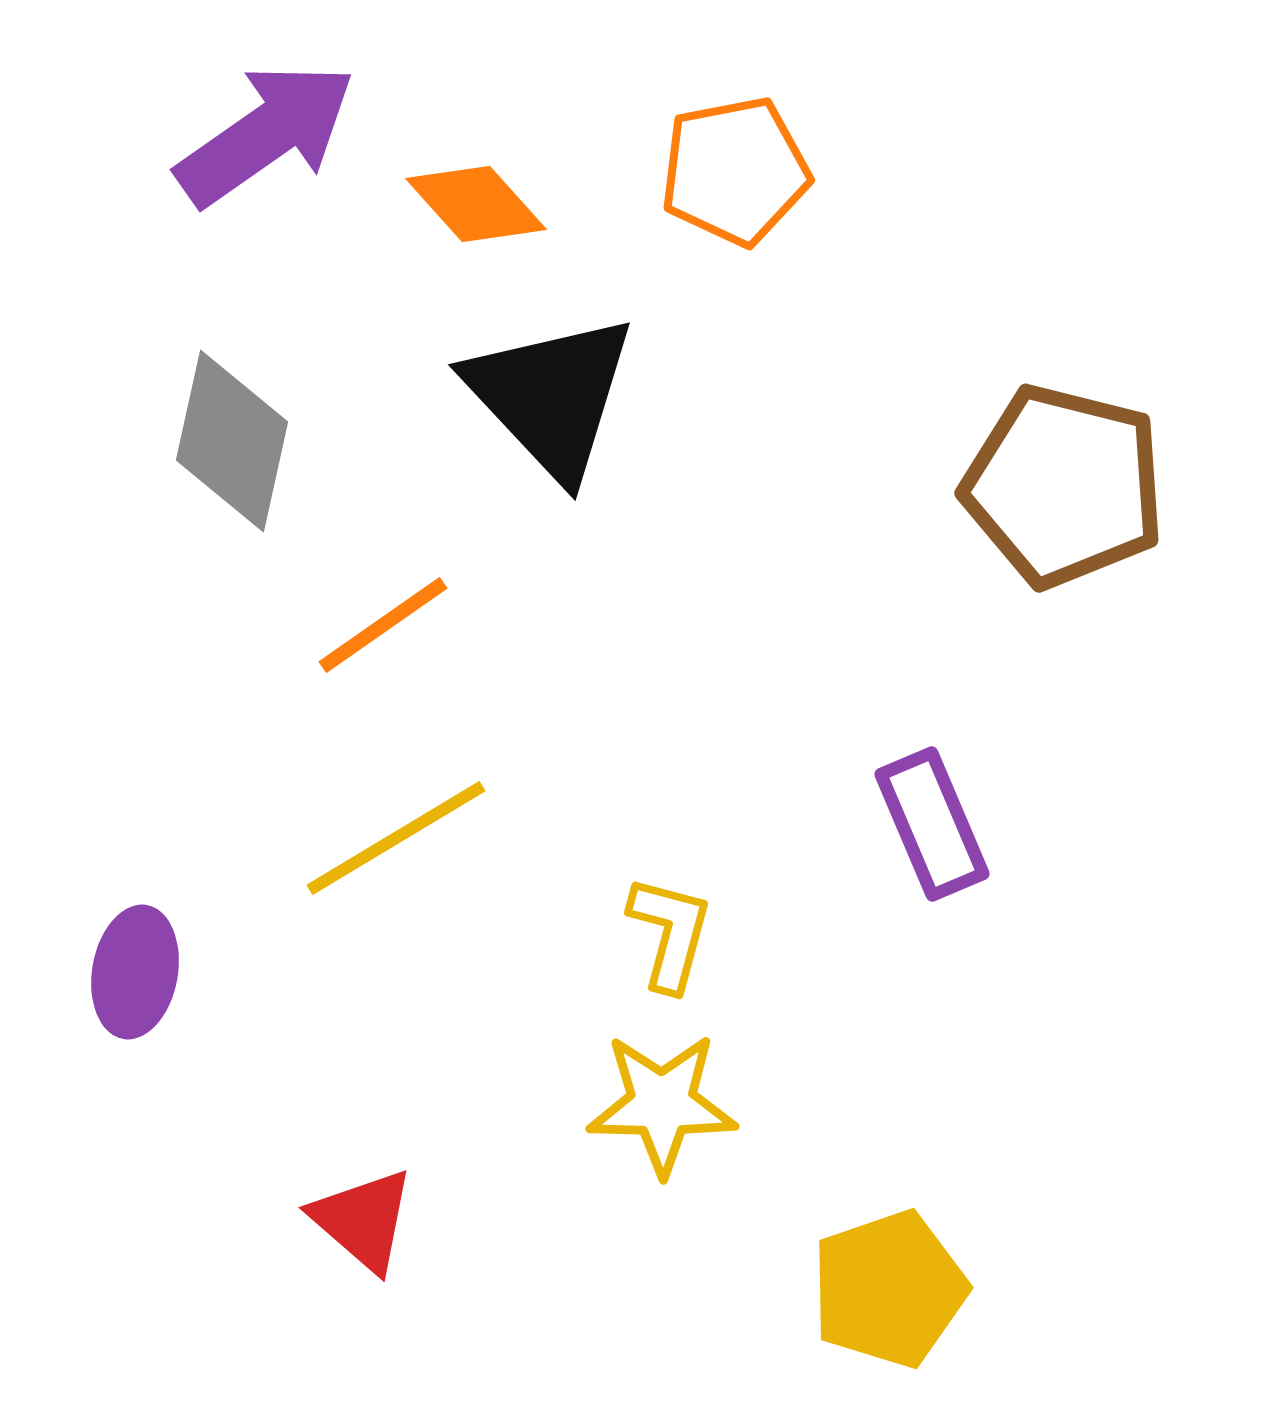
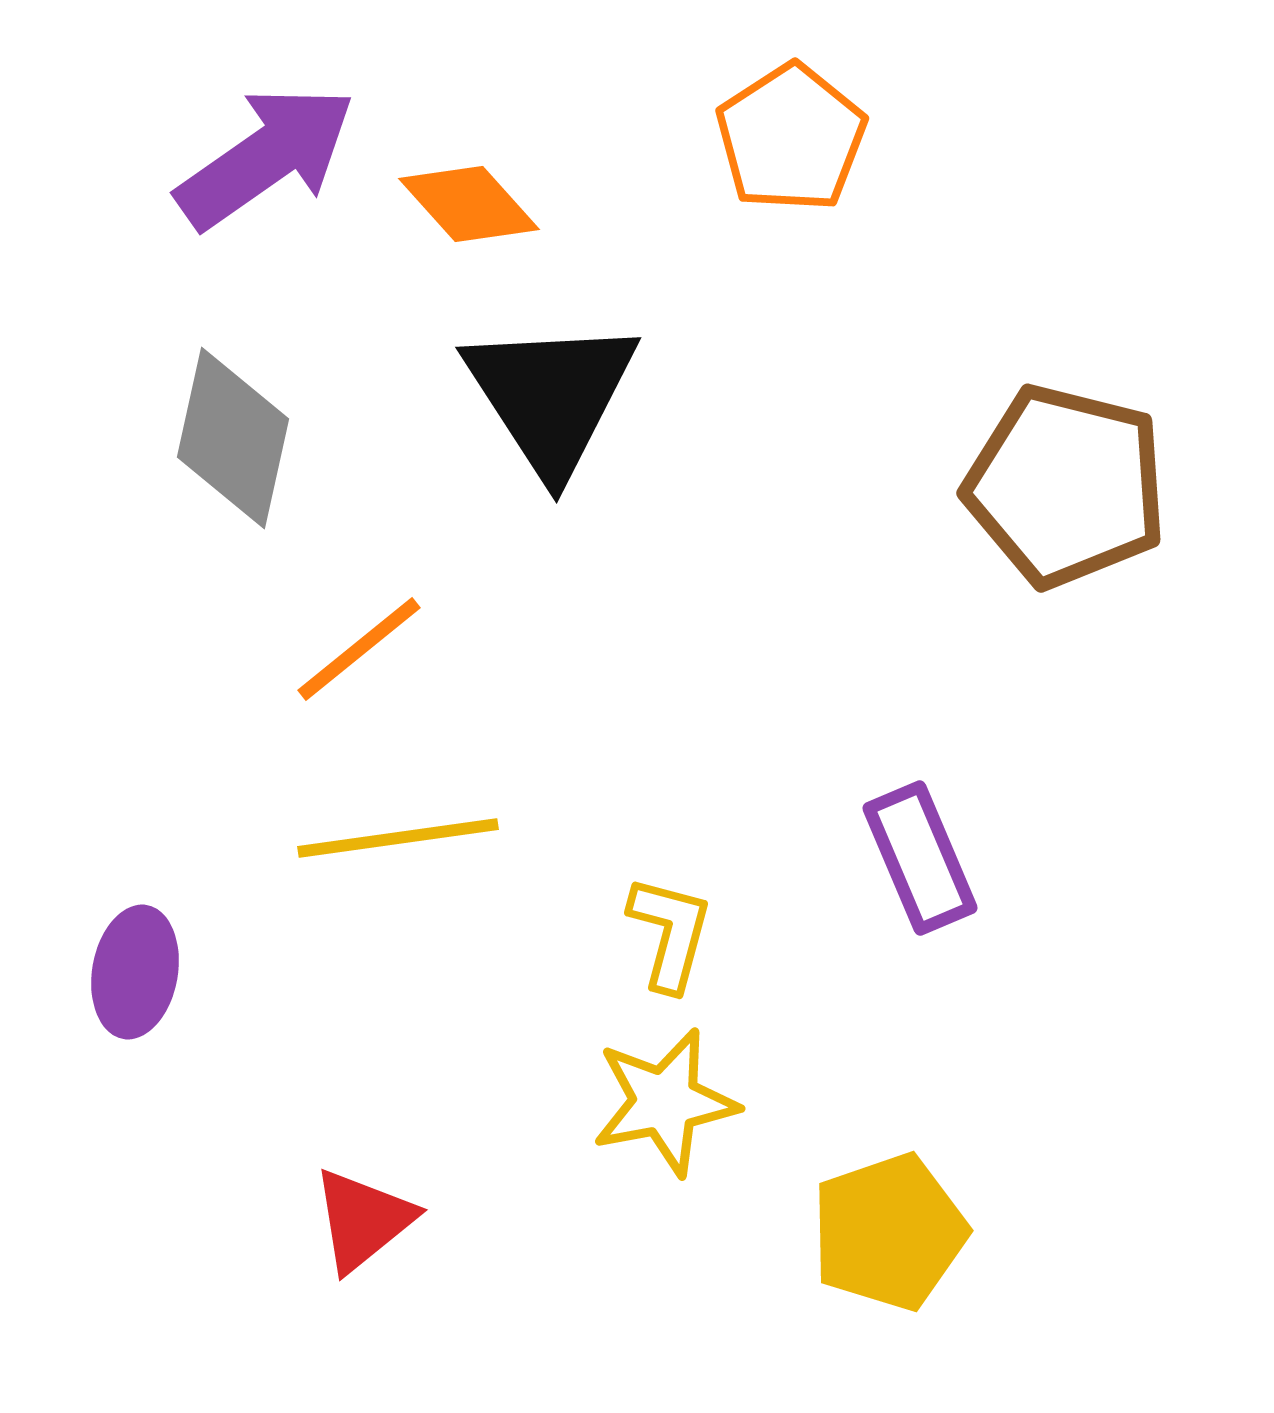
purple arrow: moved 23 px down
orange pentagon: moved 56 px right, 33 px up; rotated 22 degrees counterclockwise
orange diamond: moved 7 px left
black triangle: rotated 10 degrees clockwise
gray diamond: moved 1 px right, 3 px up
brown pentagon: moved 2 px right
orange line: moved 24 px left, 24 px down; rotated 4 degrees counterclockwise
purple rectangle: moved 12 px left, 34 px down
yellow line: moved 2 px right; rotated 23 degrees clockwise
yellow star: moved 3 px right, 2 px up; rotated 12 degrees counterclockwise
red triangle: rotated 40 degrees clockwise
yellow pentagon: moved 57 px up
